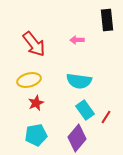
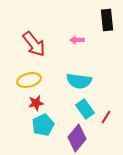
red star: rotated 14 degrees clockwise
cyan rectangle: moved 1 px up
cyan pentagon: moved 7 px right, 10 px up; rotated 15 degrees counterclockwise
